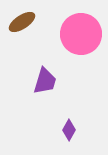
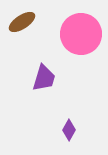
purple trapezoid: moved 1 px left, 3 px up
